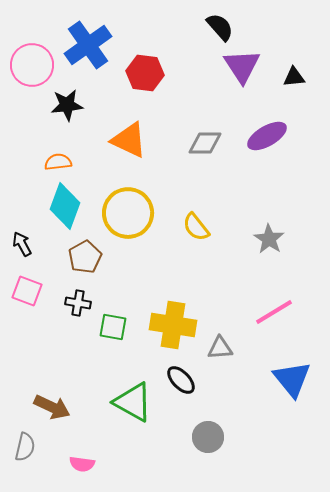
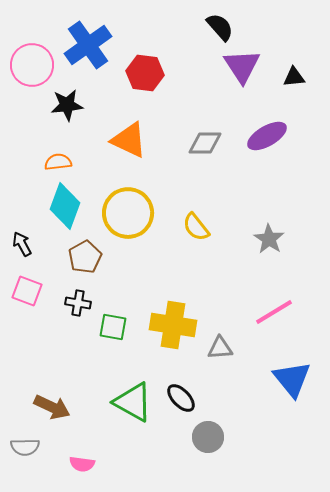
black ellipse: moved 18 px down
gray semicircle: rotated 76 degrees clockwise
